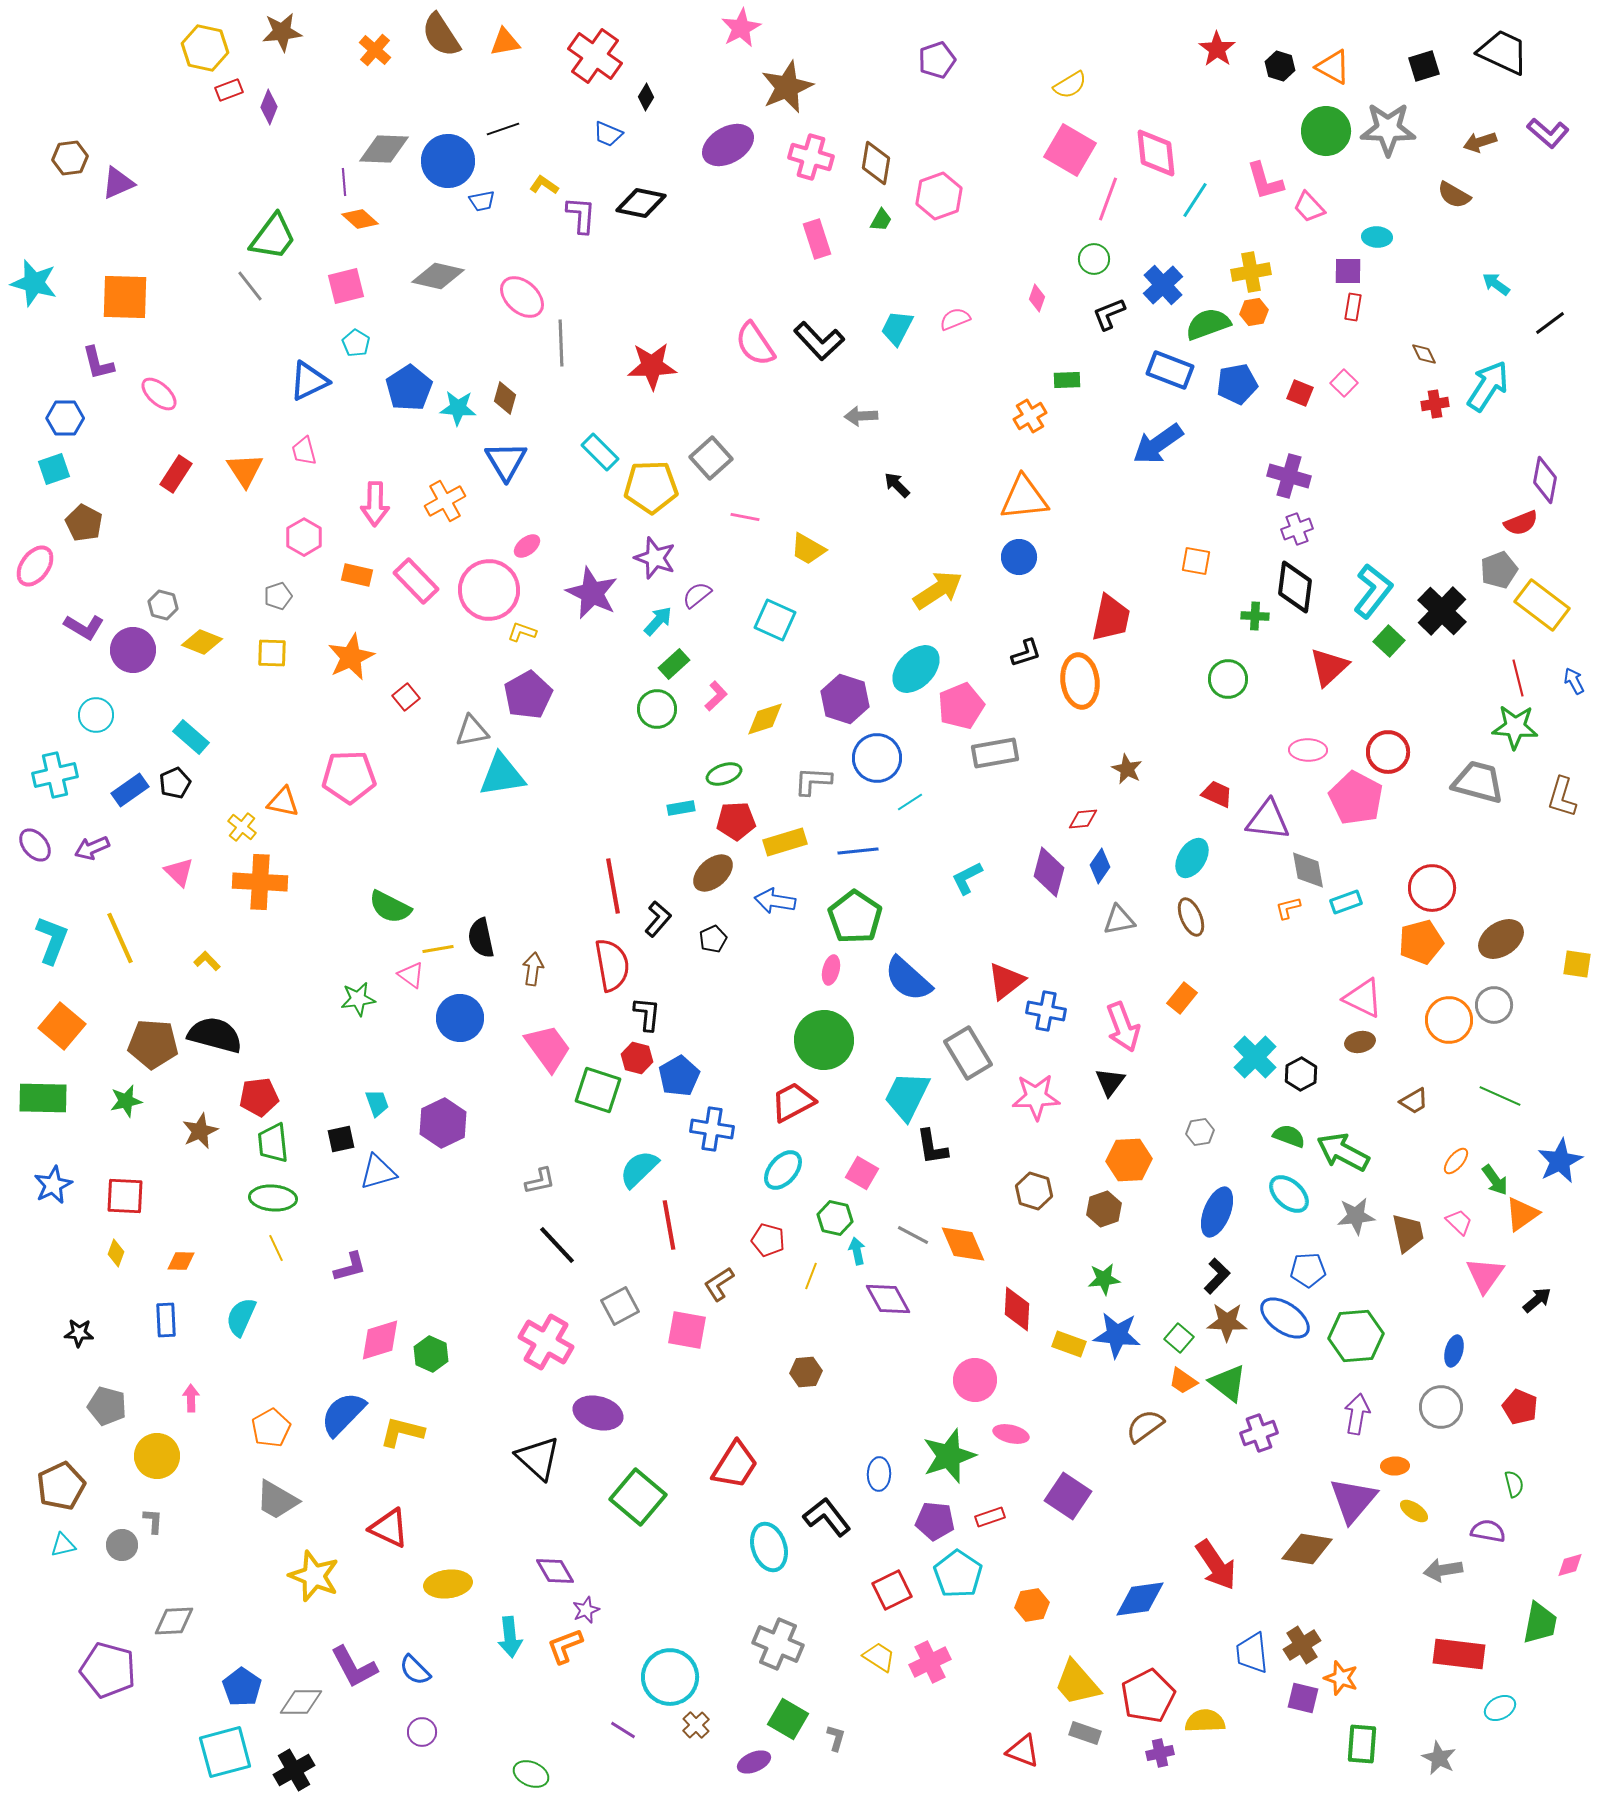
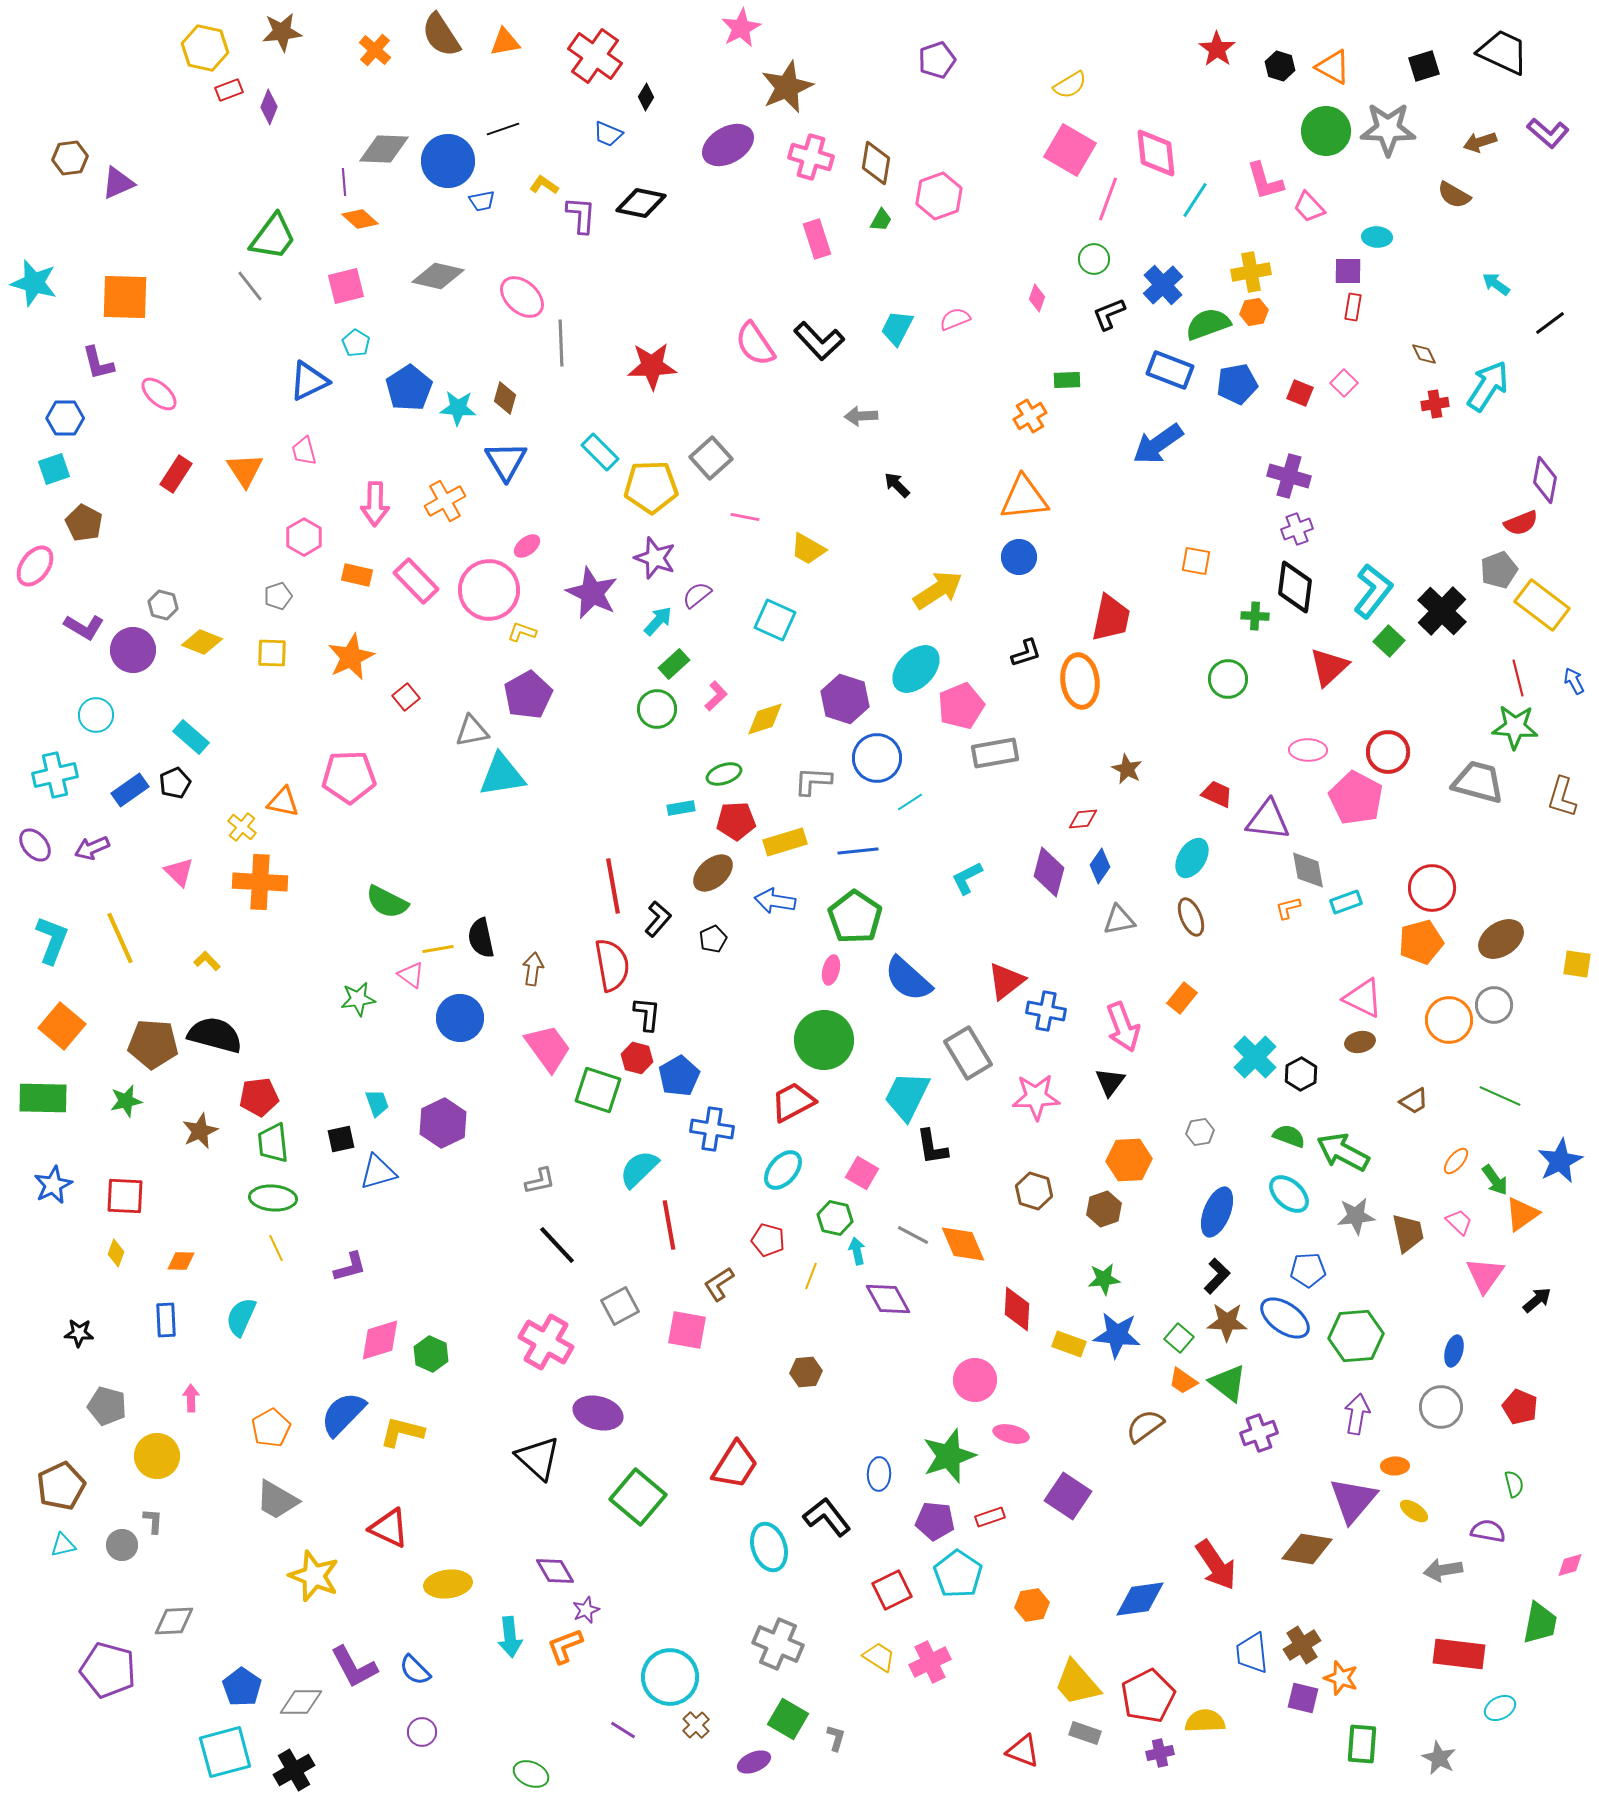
green semicircle at (390, 907): moved 3 px left, 5 px up
